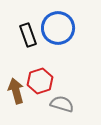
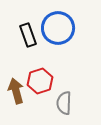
gray semicircle: moved 2 px right, 1 px up; rotated 105 degrees counterclockwise
